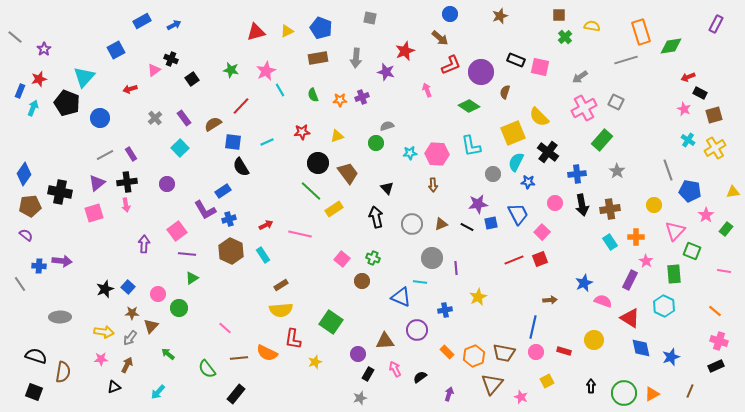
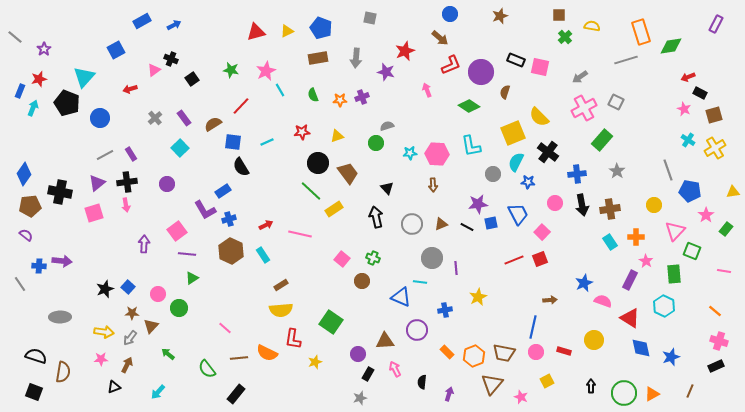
black semicircle at (420, 377): moved 2 px right, 5 px down; rotated 48 degrees counterclockwise
